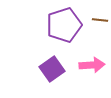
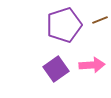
brown line: rotated 28 degrees counterclockwise
purple square: moved 4 px right
